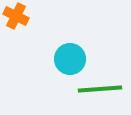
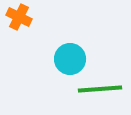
orange cross: moved 3 px right, 1 px down
